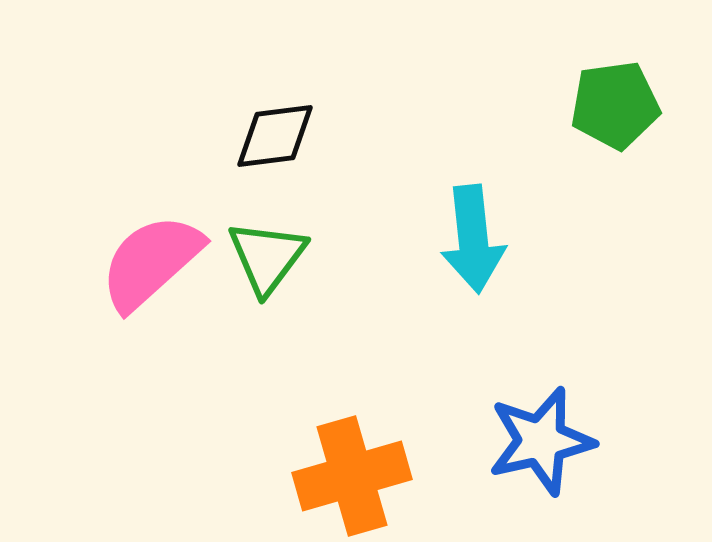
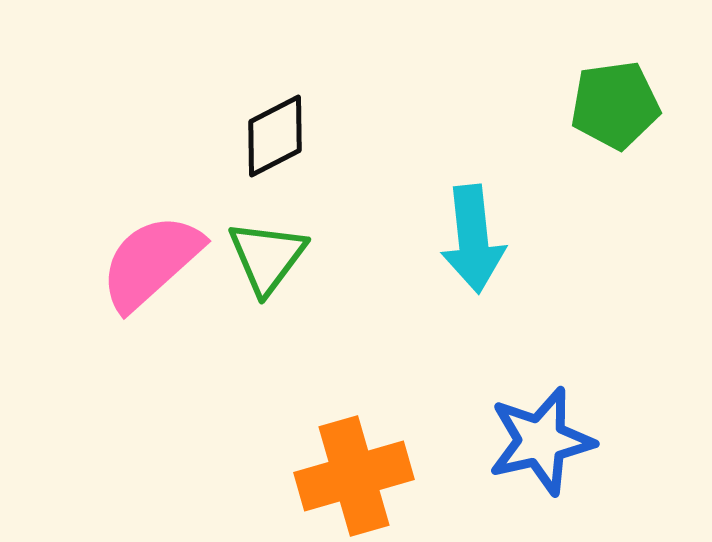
black diamond: rotated 20 degrees counterclockwise
orange cross: moved 2 px right
